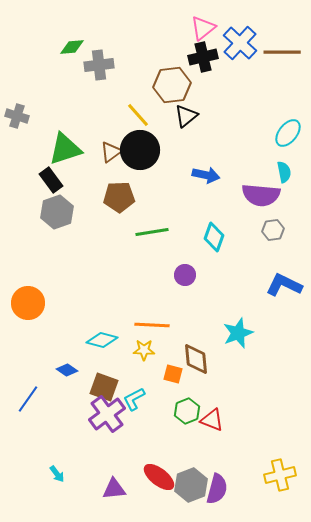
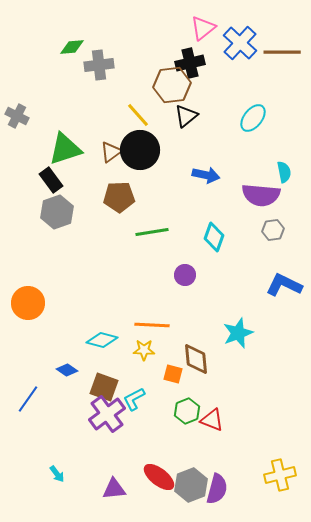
black cross at (203, 57): moved 13 px left, 6 px down
gray cross at (17, 116): rotated 10 degrees clockwise
cyan ellipse at (288, 133): moved 35 px left, 15 px up
